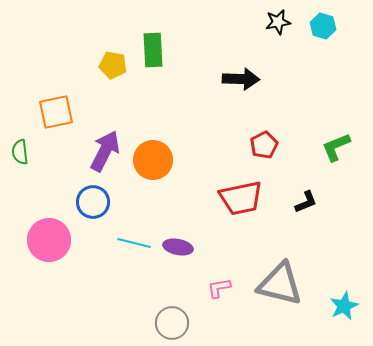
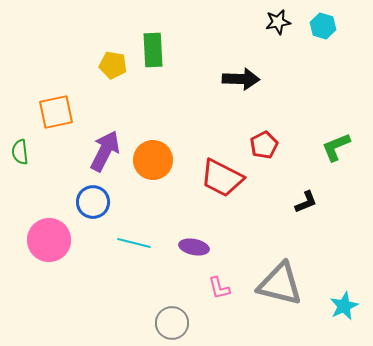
red trapezoid: moved 19 px left, 20 px up; rotated 39 degrees clockwise
purple ellipse: moved 16 px right
pink L-shape: rotated 95 degrees counterclockwise
